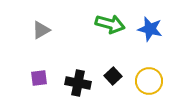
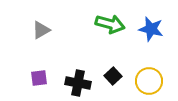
blue star: moved 1 px right
